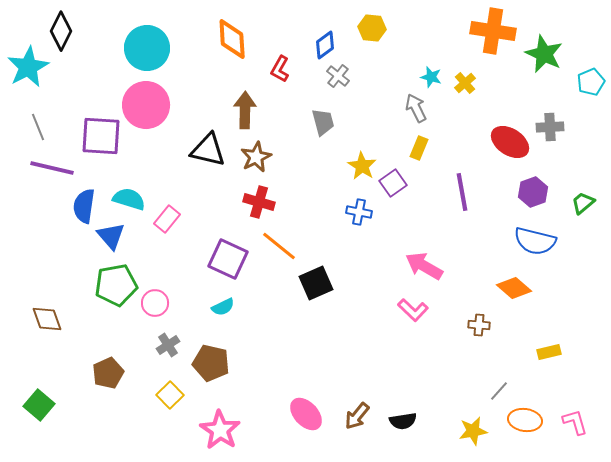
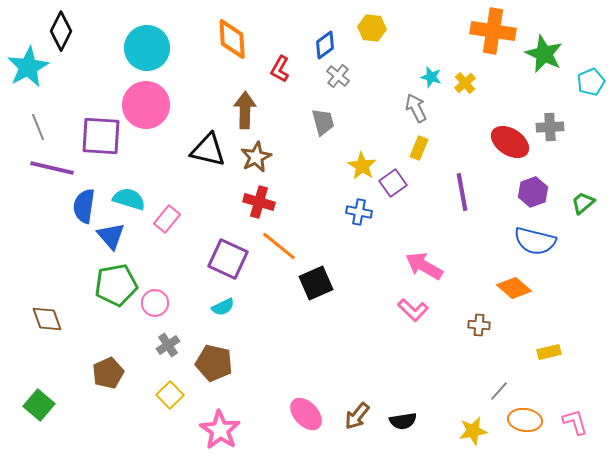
brown pentagon at (211, 363): moved 3 px right
